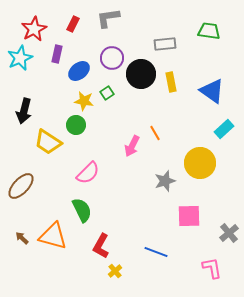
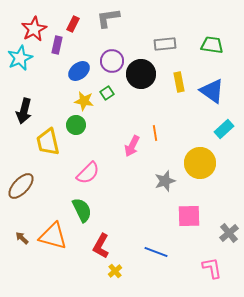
green trapezoid: moved 3 px right, 14 px down
purple rectangle: moved 9 px up
purple circle: moved 3 px down
yellow rectangle: moved 8 px right
orange line: rotated 21 degrees clockwise
yellow trapezoid: rotated 44 degrees clockwise
